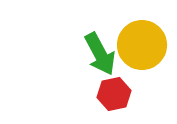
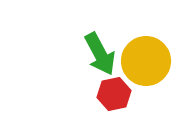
yellow circle: moved 4 px right, 16 px down
